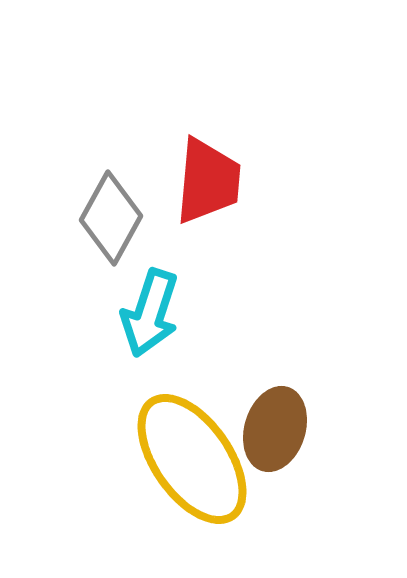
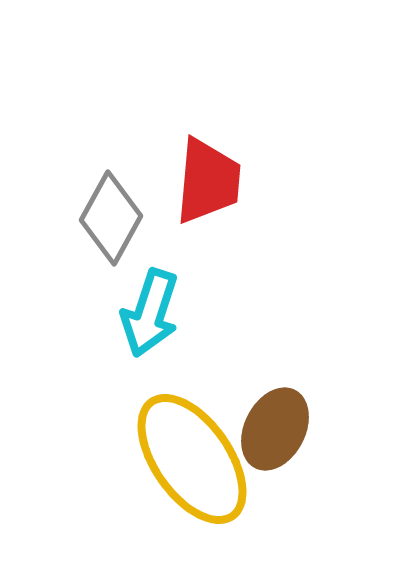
brown ellipse: rotated 10 degrees clockwise
